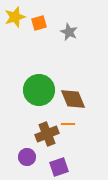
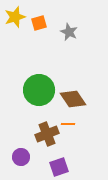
brown diamond: rotated 12 degrees counterclockwise
purple circle: moved 6 px left
